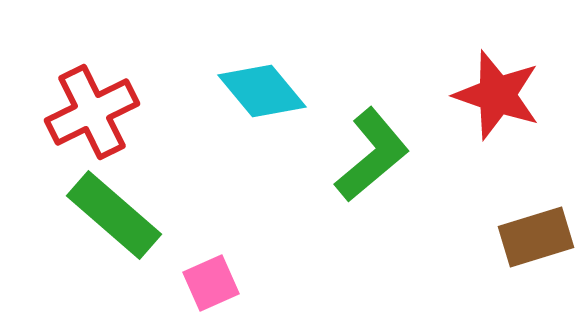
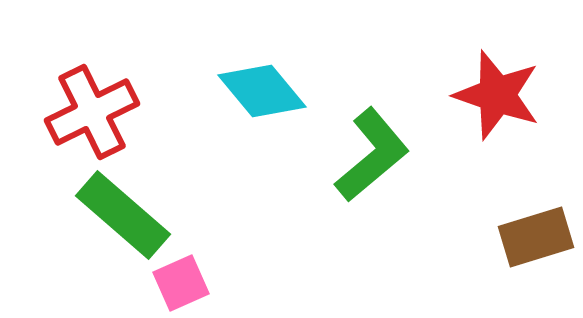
green rectangle: moved 9 px right
pink square: moved 30 px left
